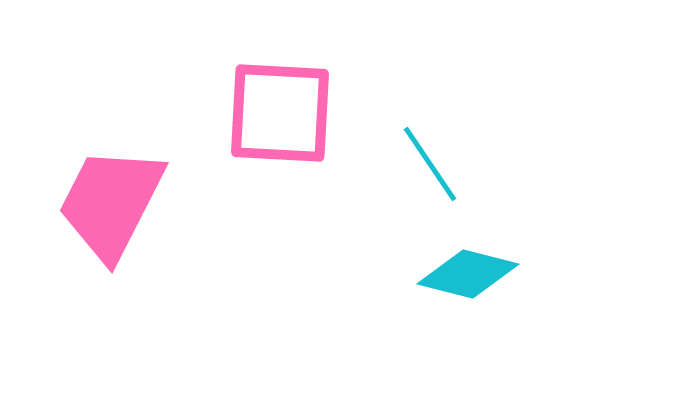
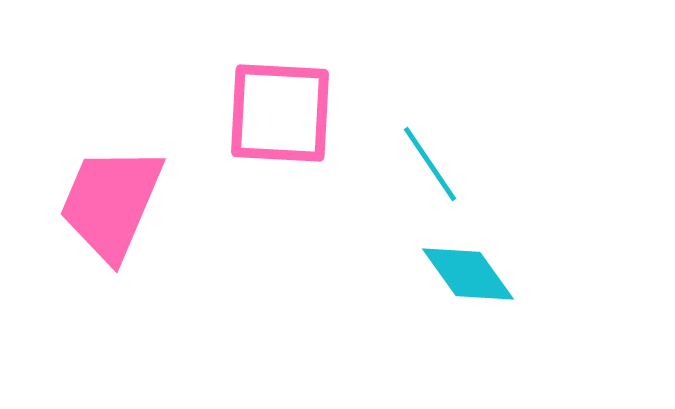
pink trapezoid: rotated 4 degrees counterclockwise
cyan diamond: rotated 40 degrees clockwise
